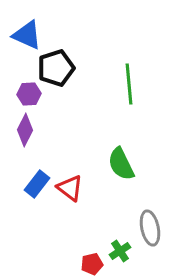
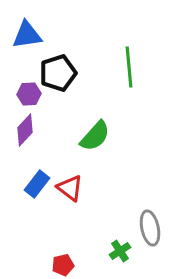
blue triangle: rotated 32 degrees counterclockwise
black pentagon: moved 2 px right, 5 px down
green line: moved 17 px up
purple diamond: rotated 16 degrees clockwise
green semicircle: moved 26 px left, 28 px up; rotated 112 degrees counterclockwise
red pentagon: moved 29 px left, 1 px down
